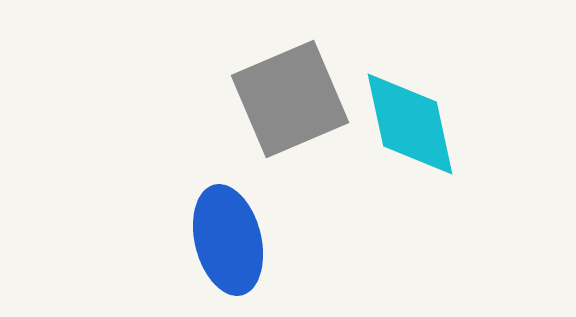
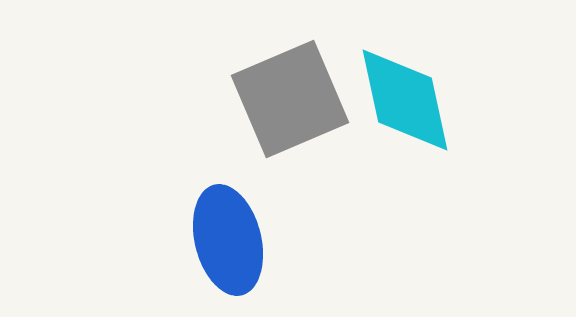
cyan diamond: moved 5 px left, 24 px up
